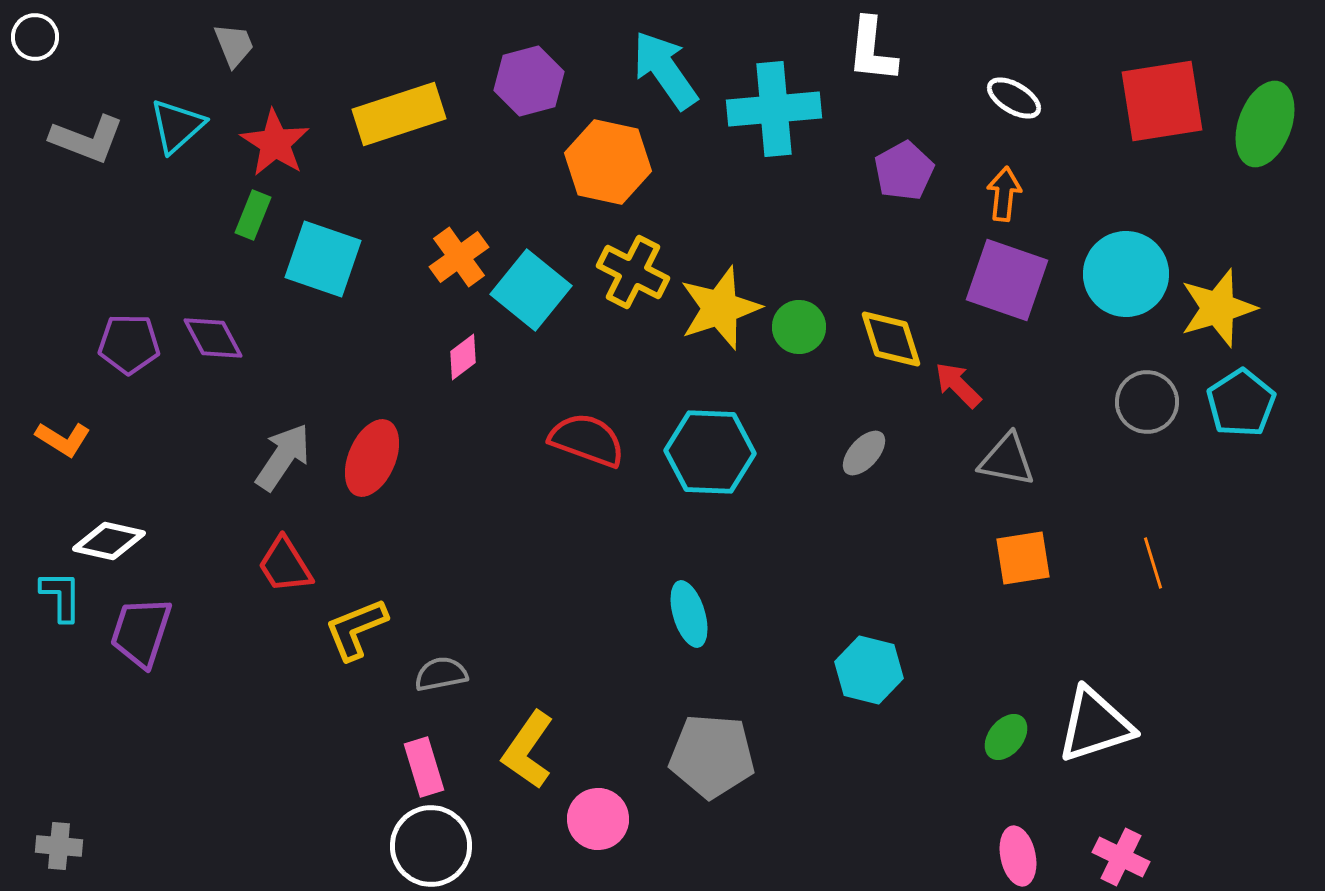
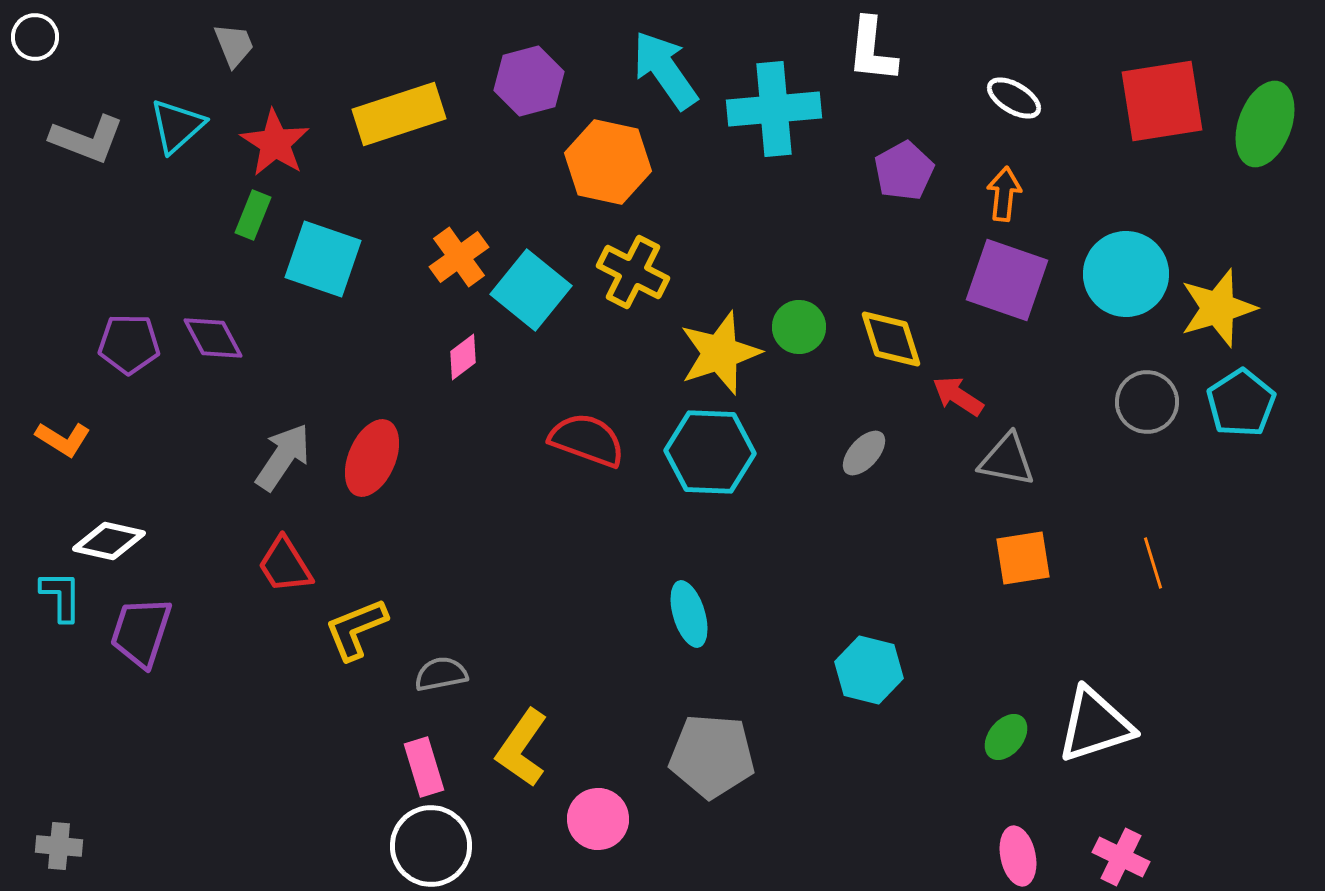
yellow star at (720, 308): moved 45 px down
red arrow at (958, 385): moved 11 px down; rotated 12 degrees counterclockwise
yellow L-shape at (528, 750): moved 6 px left, 2 px up
